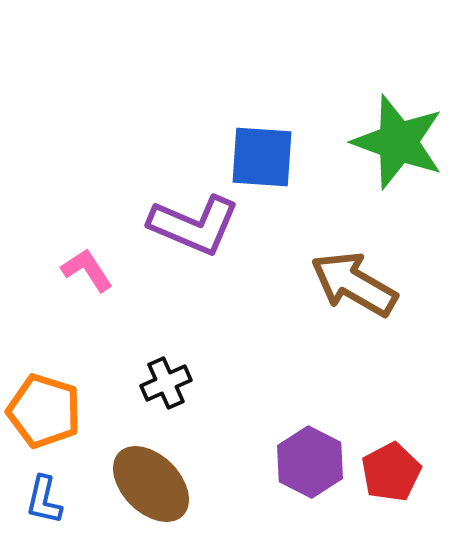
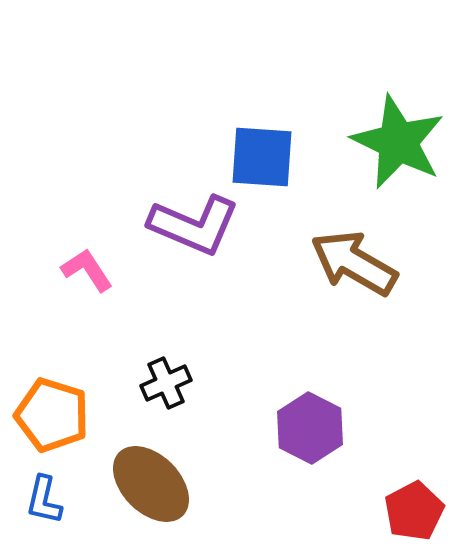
green star: rotated 6 degrees clockwise
brown arrow: moved 21 px up
orange pentagon: moved 8 px right, 4 px down
purple hexagon: moved 34 px up
red pentagon: moved 23 px right, 39 px down
